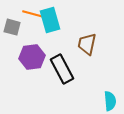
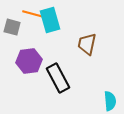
purple hexagon: moved 3 px left, 4 px down
black rectangle: moved 4 px left, 9 px down
